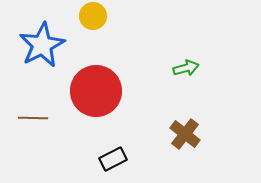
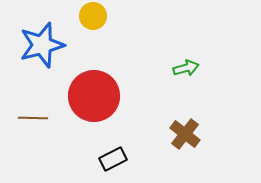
blue star: rotated 12 degrees clockwise
red circle: moved 2 px left, 5 px down
